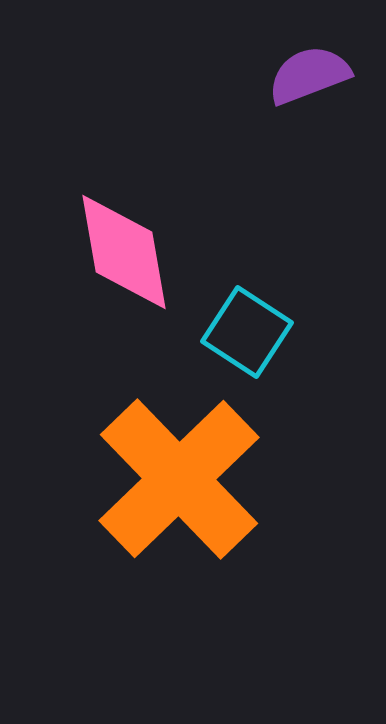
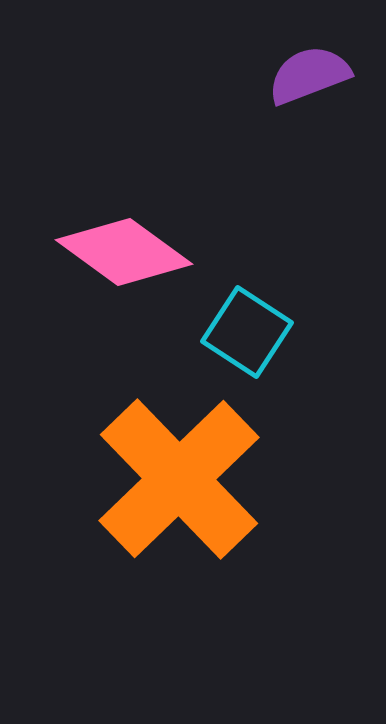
pink diamond: rotated 44 degrees counterclockwise
